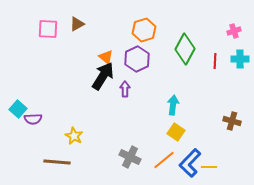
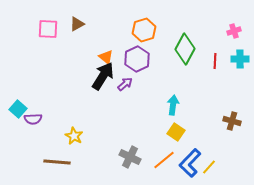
purple arrow: moved 5 px up; rotated 49 degrees clockwise
yellow line: rotated 49 degrees counterclockwise
